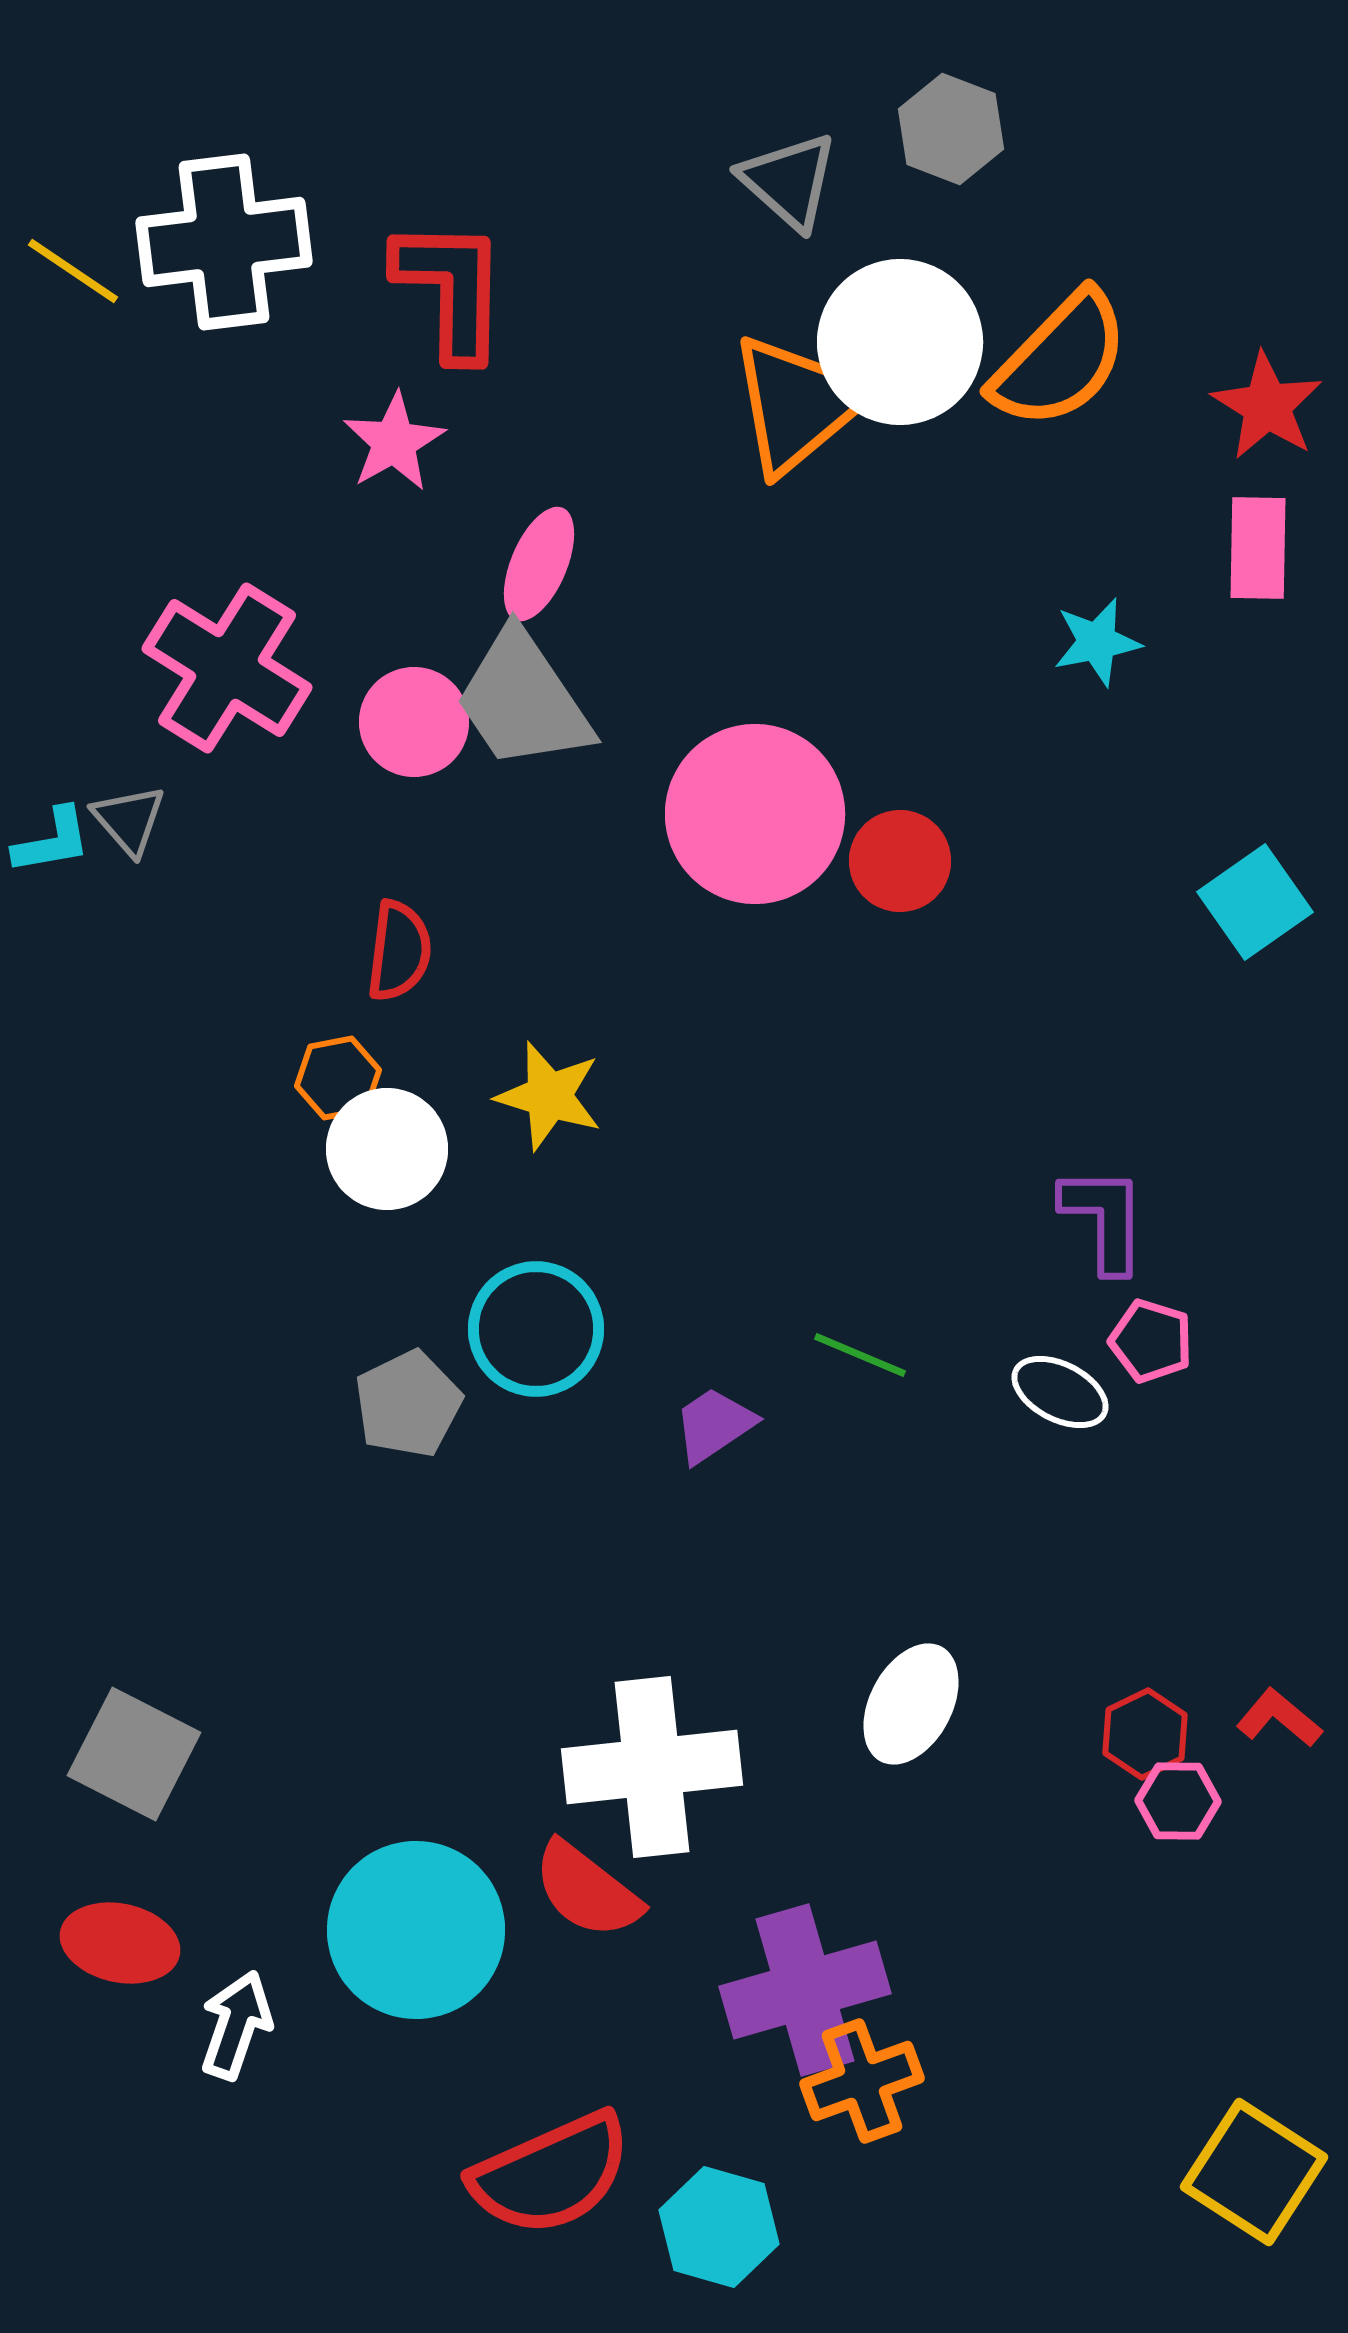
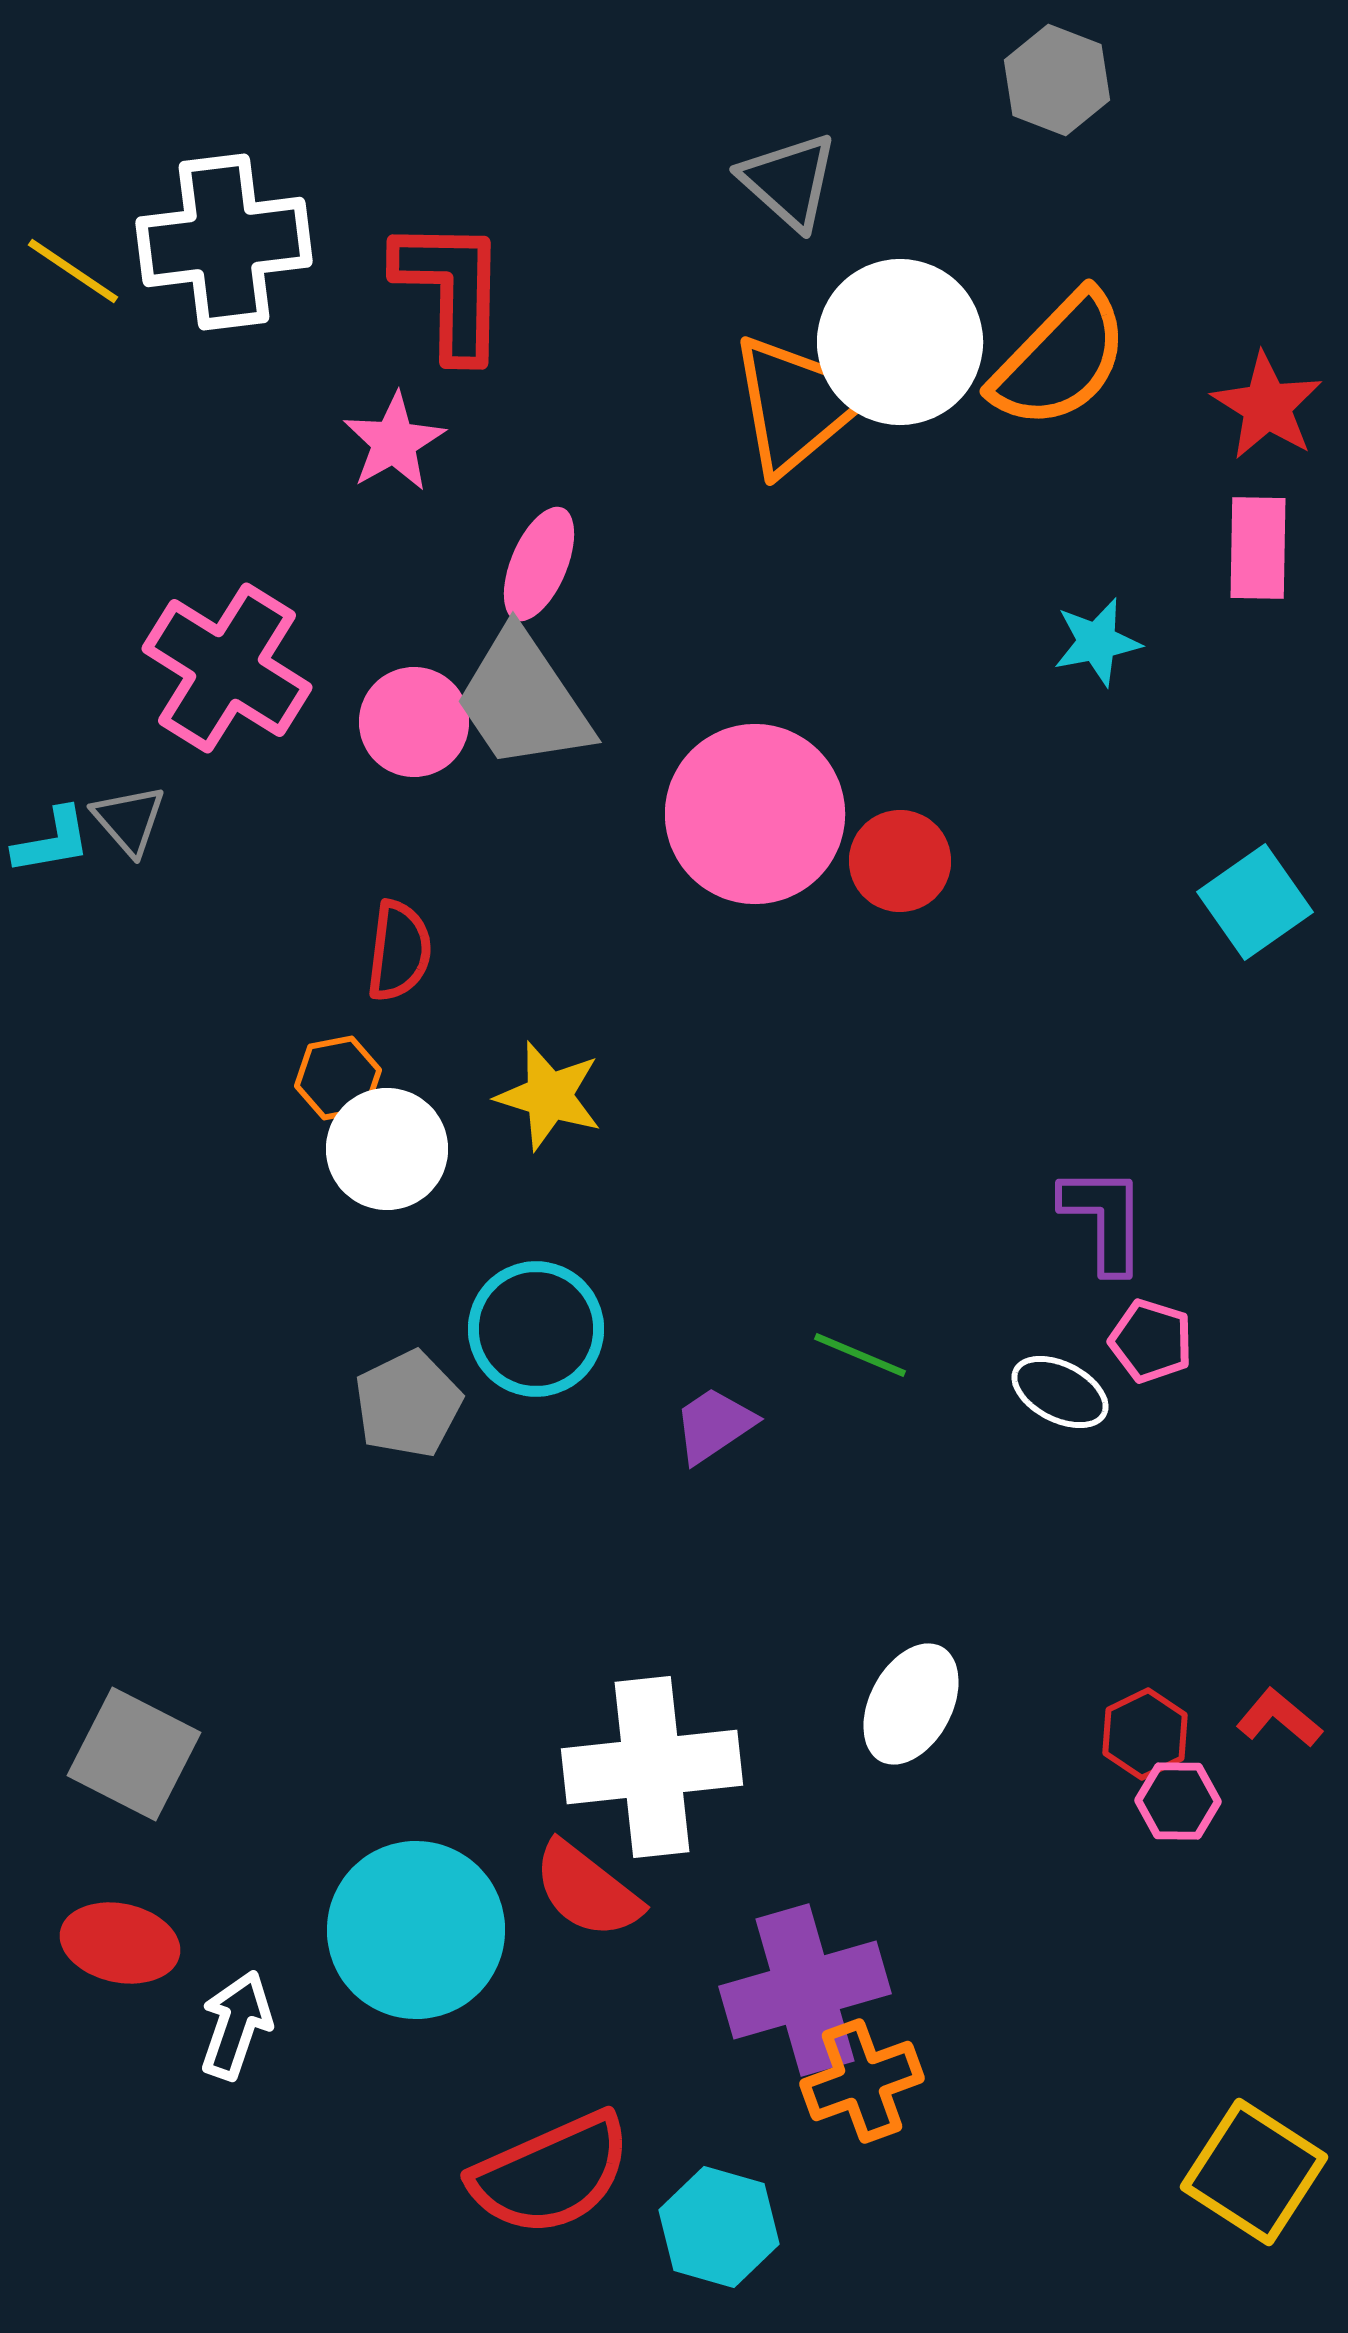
gray hexagon at (951, 129): moved 106 px right, 49 px up
